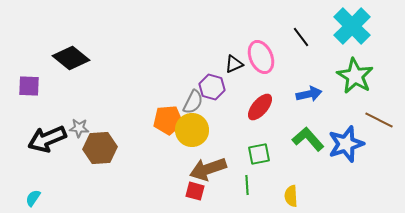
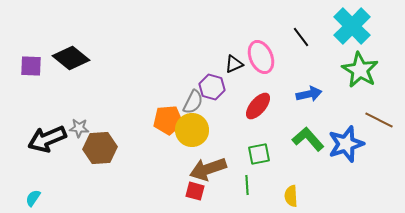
green star: moved 5 px right, 6 px up
purple square: moved 2 px right, 20 px up
red ellipse: moved 2 px left, 1 px up
